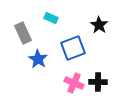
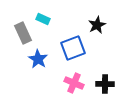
cyan rectangle: moved 8 px left, 1 px down
black star: moved 2 px left; rotated 12 degrees clockwise
black cross: moved 7 px right, 2 px down
